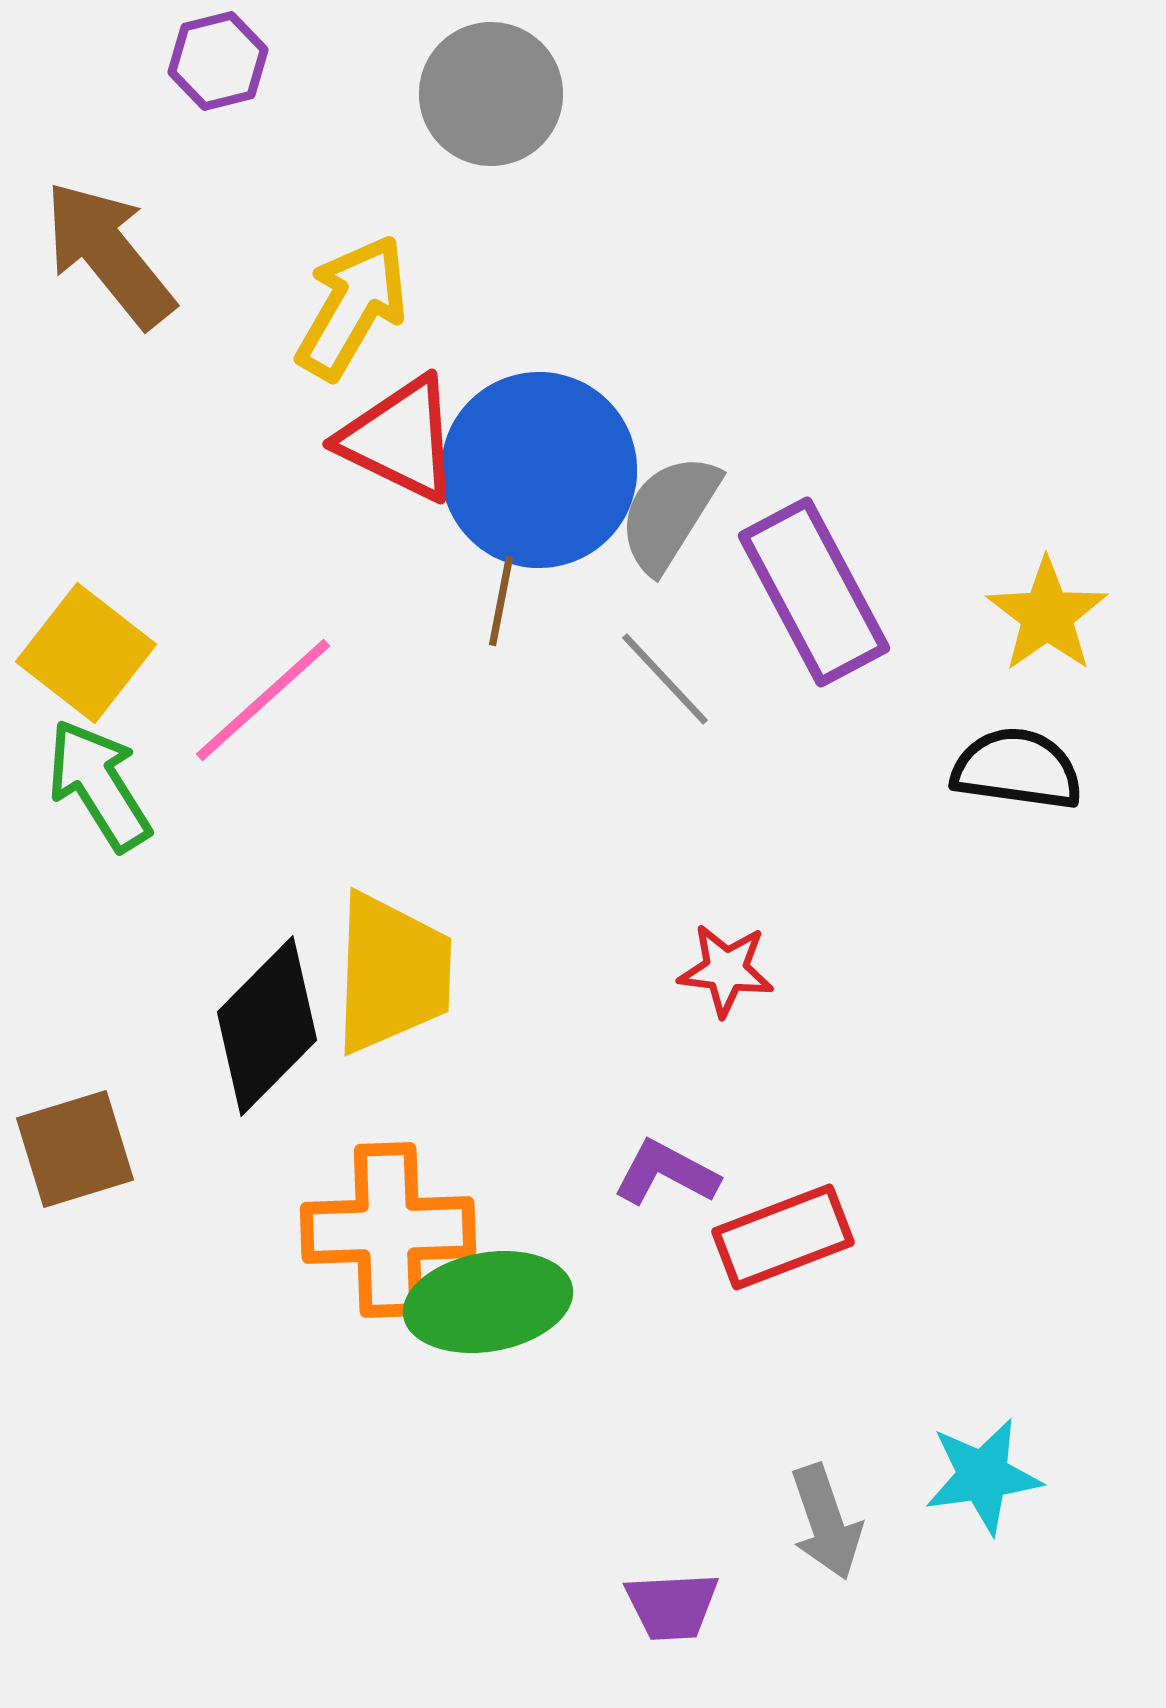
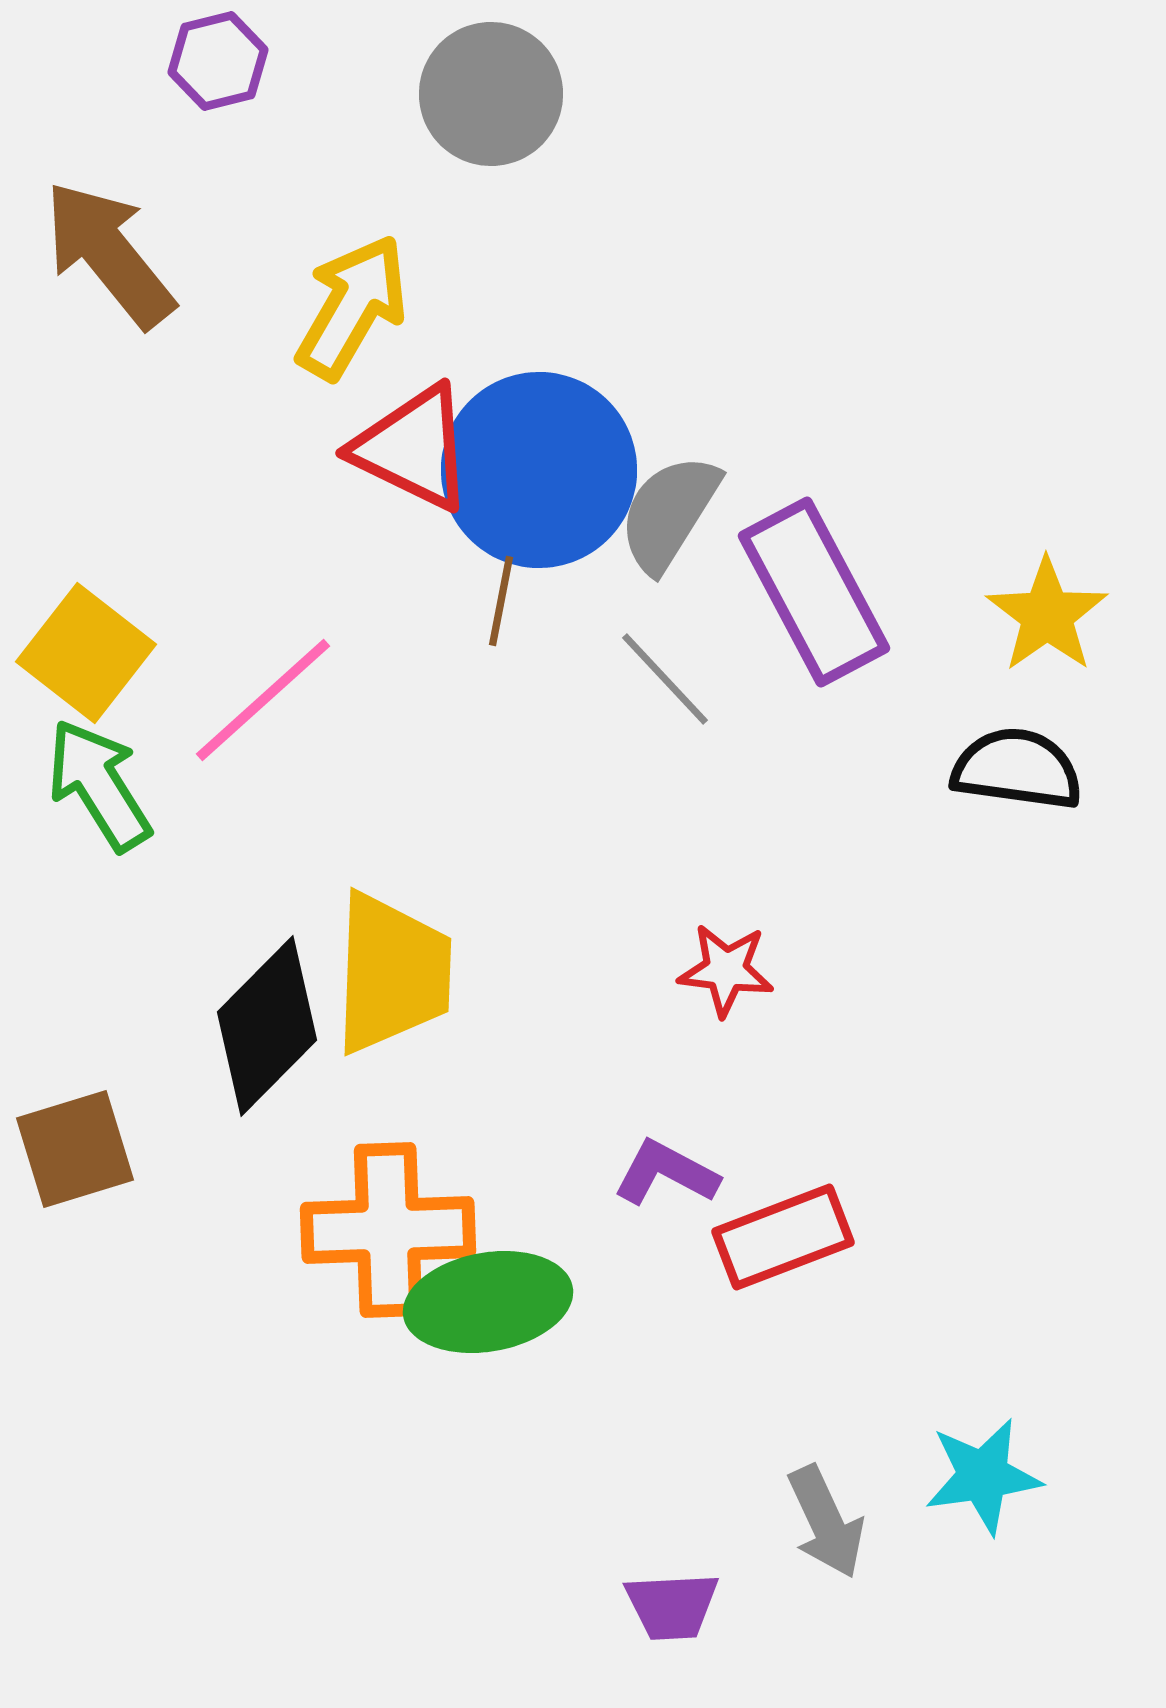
red triangle: moved 13 px right, 9 px down
gray arrow: rotated 6 degrees counterclockwise
